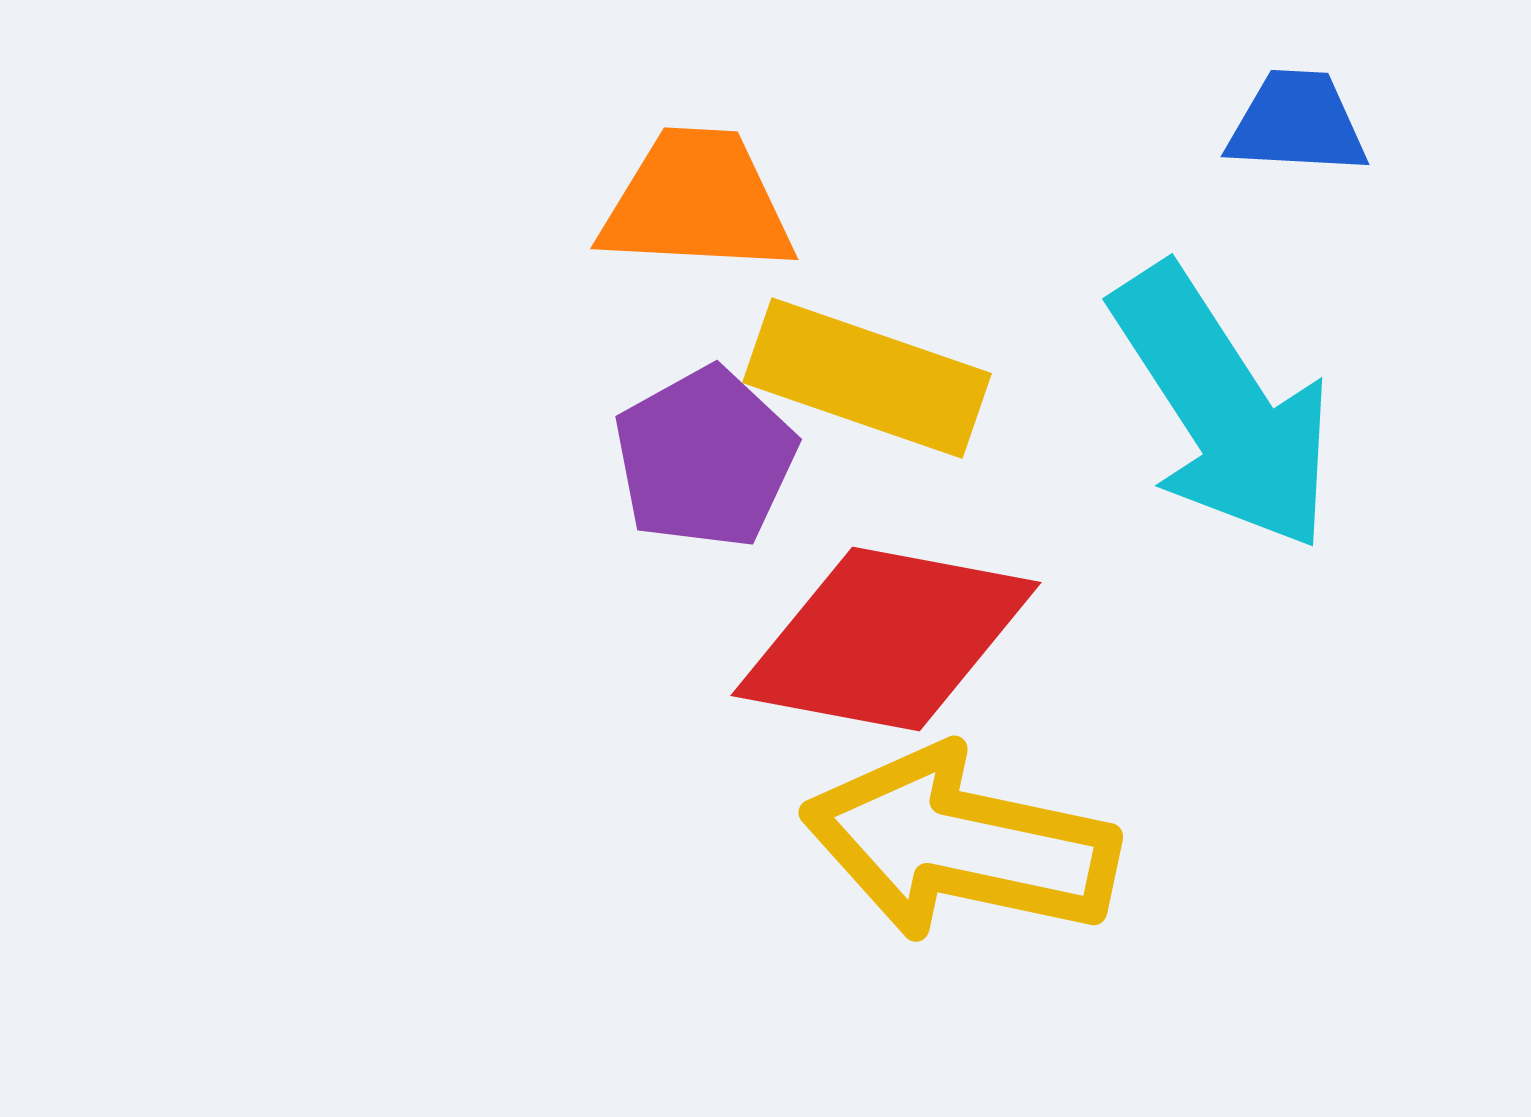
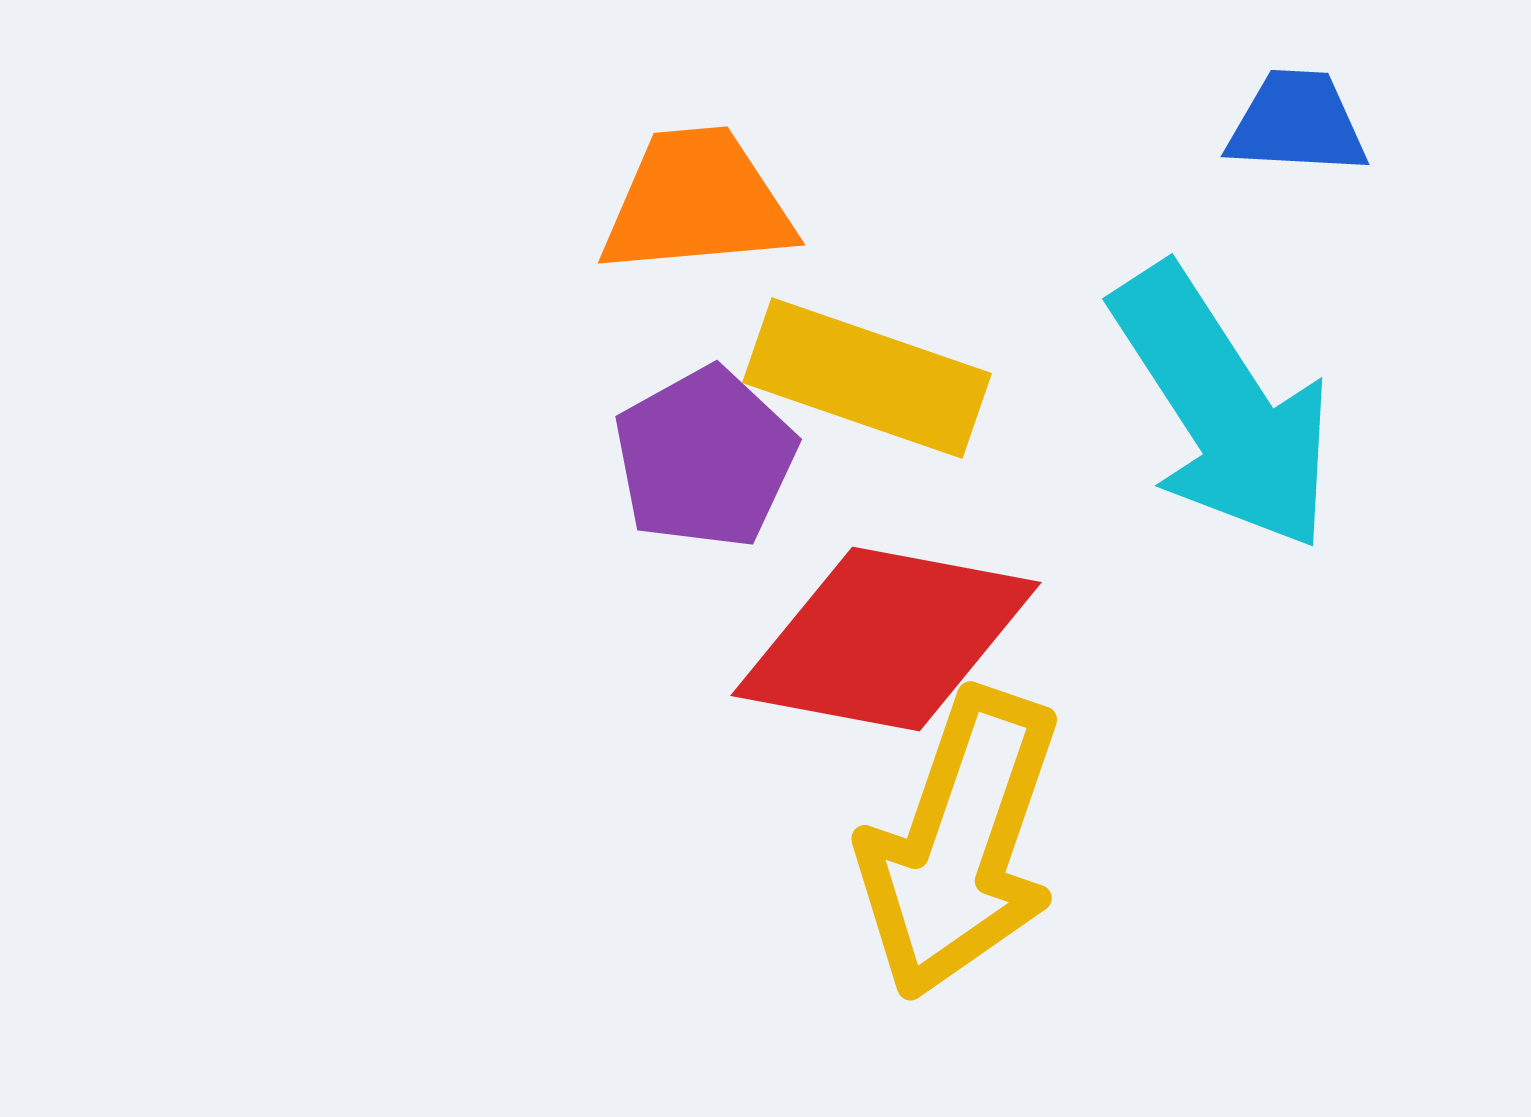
orange trapezoid: rotated 8 degrees counterclockwise
yellow arrow: rotated 83 degrees counterclockwise
